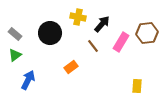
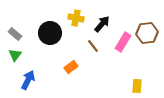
yellow cross: moved 2 px left, 1 px down
pink rectangle: moved 2 px right
green triangle: rotated 16 degrees counterclockwise
